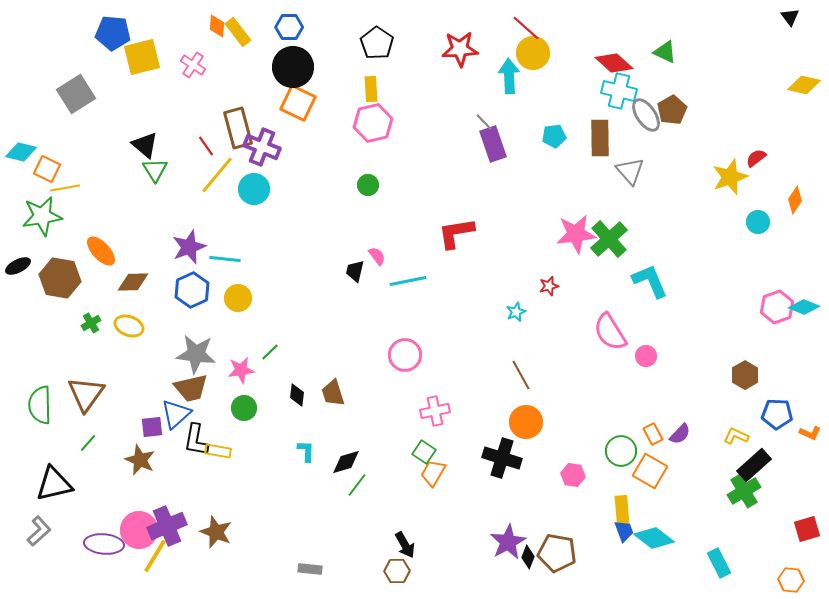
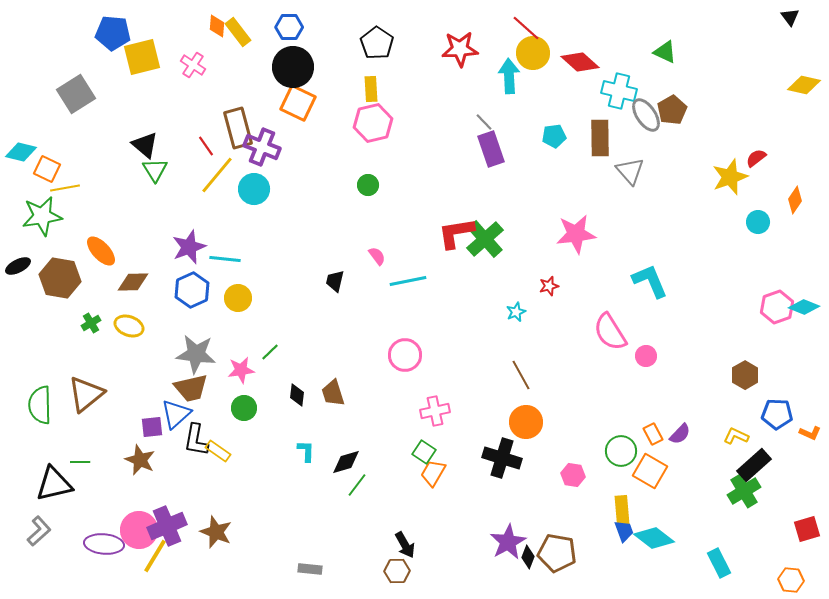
red diamond at (614, 63): moved 34 px left, 1 px up
purple rectangle at (493, 144): moved 2 px left, 5 px down
green cross at (609, 239): moved 124 px left
black trapezoid at (355, 271): moved 20 px left, 10 px down
brown triangle at (86, 394): rotated 15 degrees clockwise
green line at (88, 443): moved 8 px left, 19 px down; rotated 48 degrees clockwise
yellow rectangle at (218, 451): rotated 25 degrees clockwise
